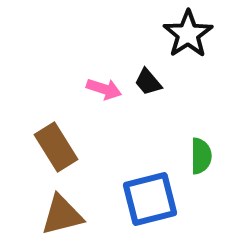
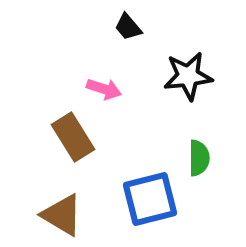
black star: moved 42 px down; rotated 27 degrees clockwise
black trapezoid: moved 20 px left, 55 px up
brown rectangle: moved 17 px right, 10 px up
green semicircle: moved 2 px left, 2 px down
brown triangle: rotated 45 degrees clockwise
